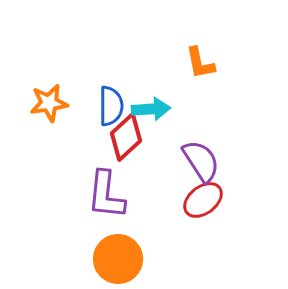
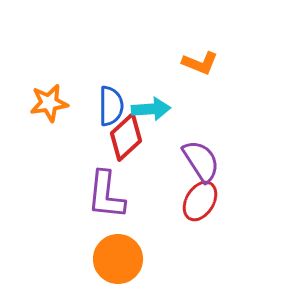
orange L-shape: rotated 57 degrees counterclockwise
red ellipse: moved 3 px left, 1 px down; rotated 21 degrees counterclockwise
